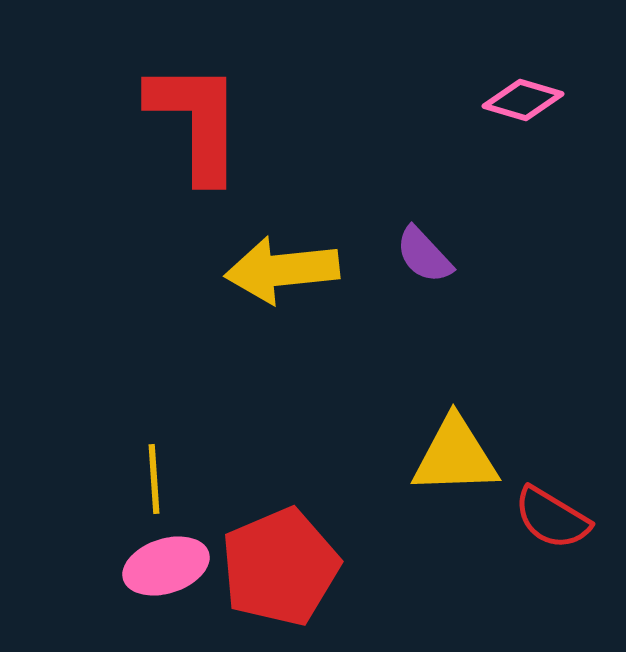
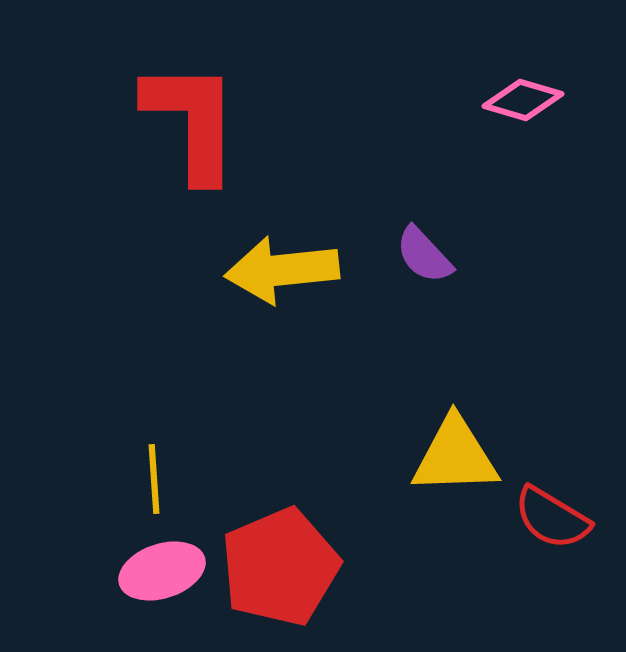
red L-shape: moved 4 px left
pink ellipse: moved 4 px left, 5 px down
